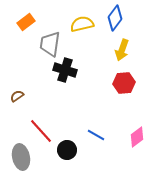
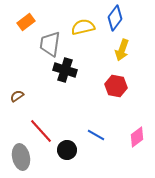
yellow semicircle: moved 1 px right, 3 px down
red hexagon: moved 8 px left, 3 px down; rotated 15 degrees clockwise
